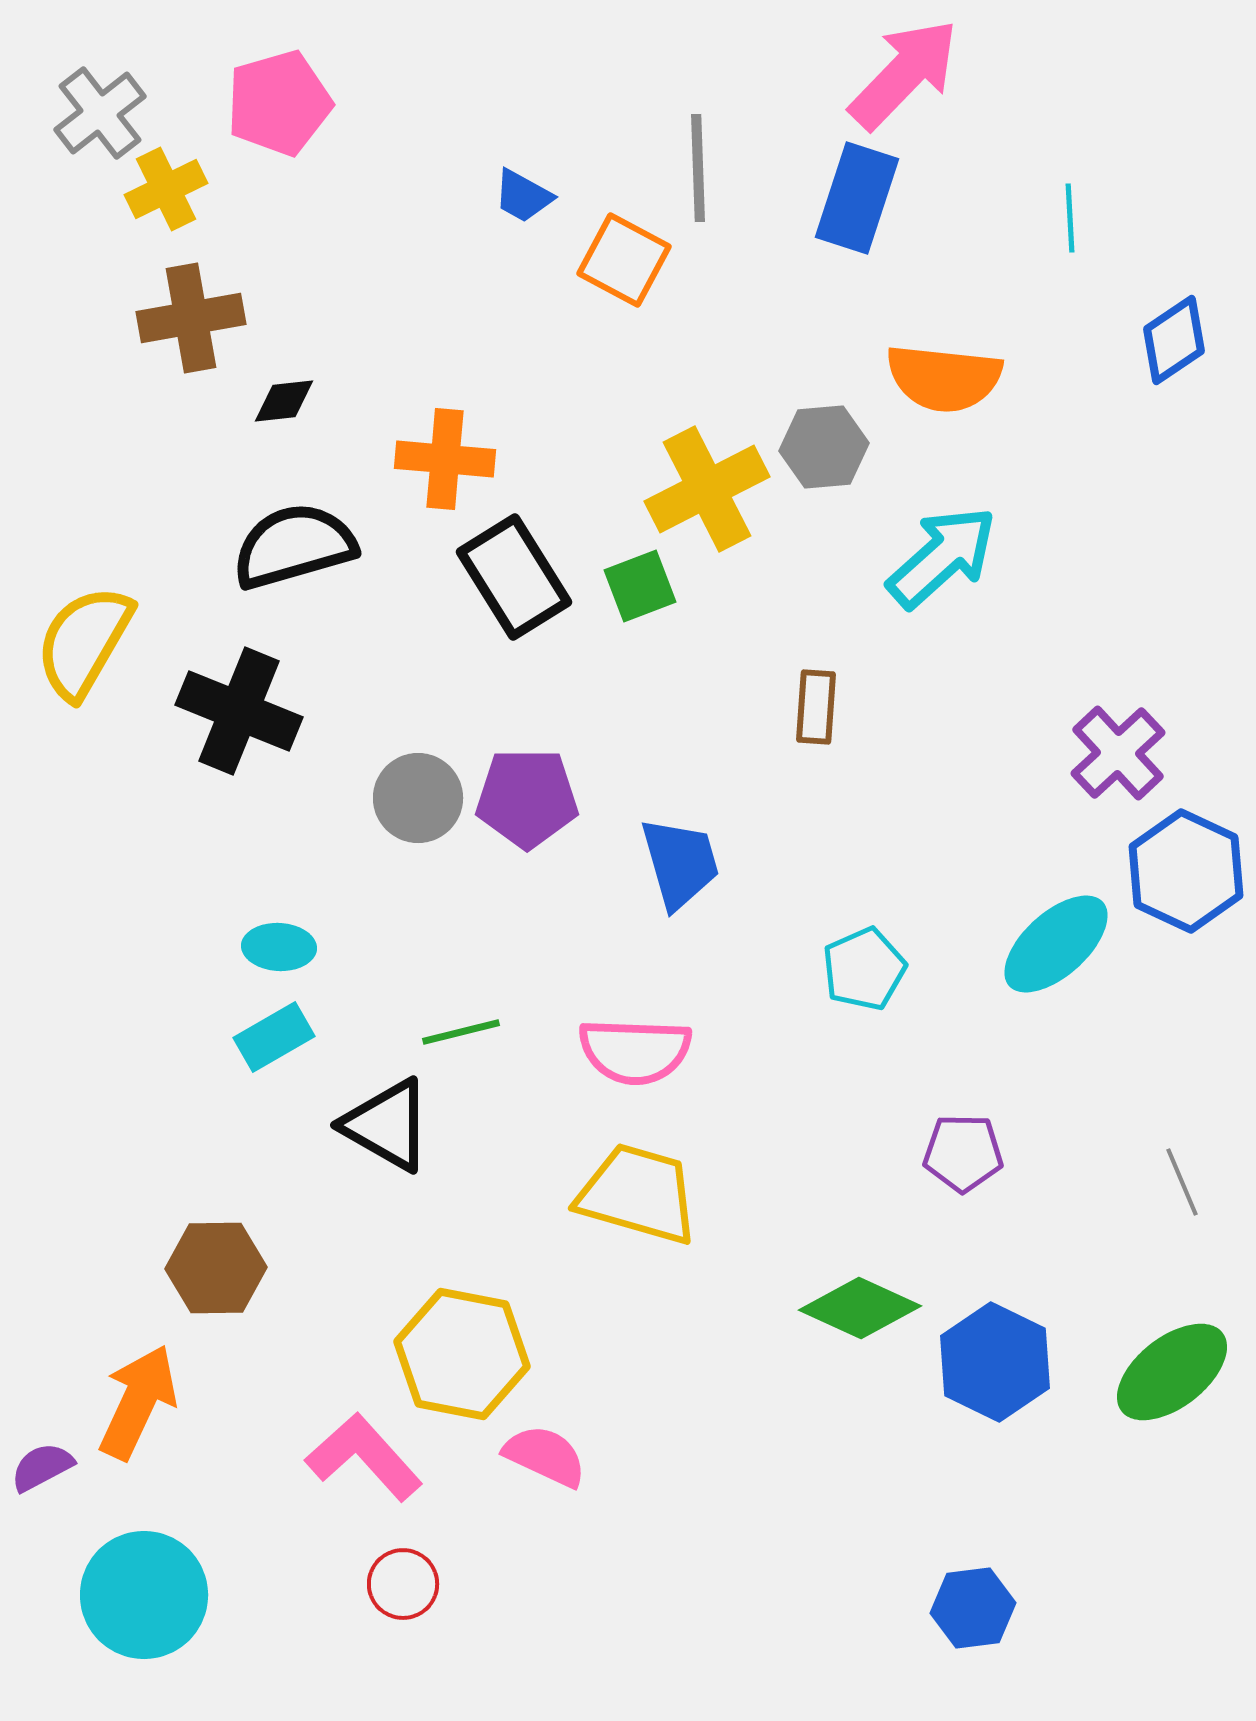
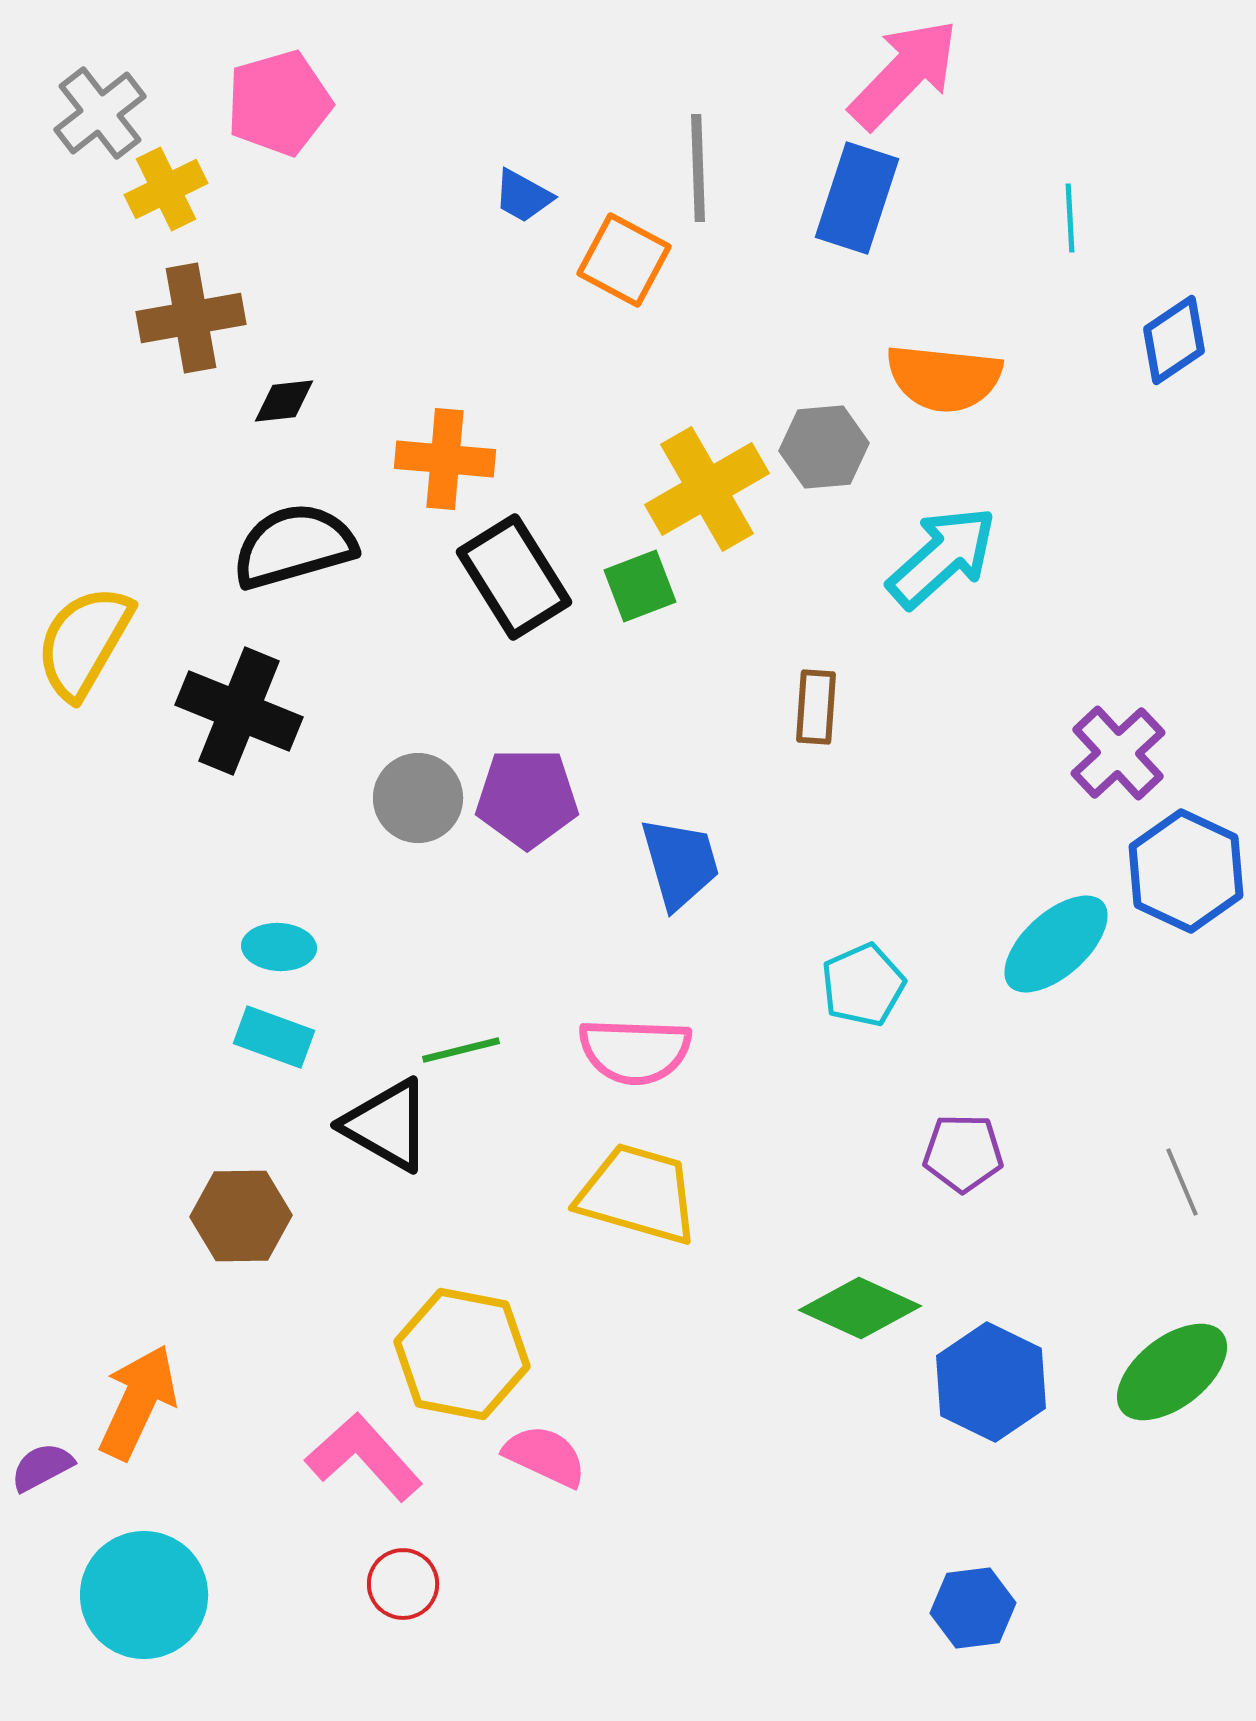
yellow cross at (707, 489): rotated 3 degrees counterclockwise
cyan pentagon at (864, 969): moved 1 px left, 16 px down
green line at (461, 1032): moved 18 px down
cyan rectangle at (274, 1037): rotated 50 degrees clockwise
brown hexagon at (216, 1268): moved 25 px right, 52 px up
blue hexagon at (995, 1362): moved 4 px left, 20 px down
